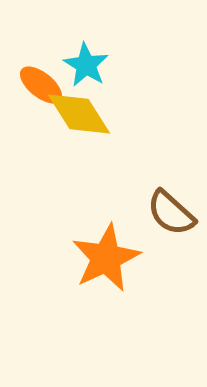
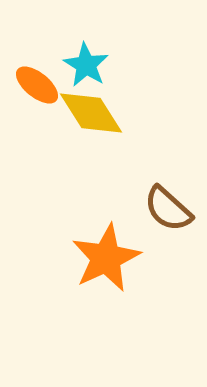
orange ellipse: moved 4 px left
yellow diamond: moved 12 px right, 1 px up
brown semicircle: moved 3 px left, 4 px up
